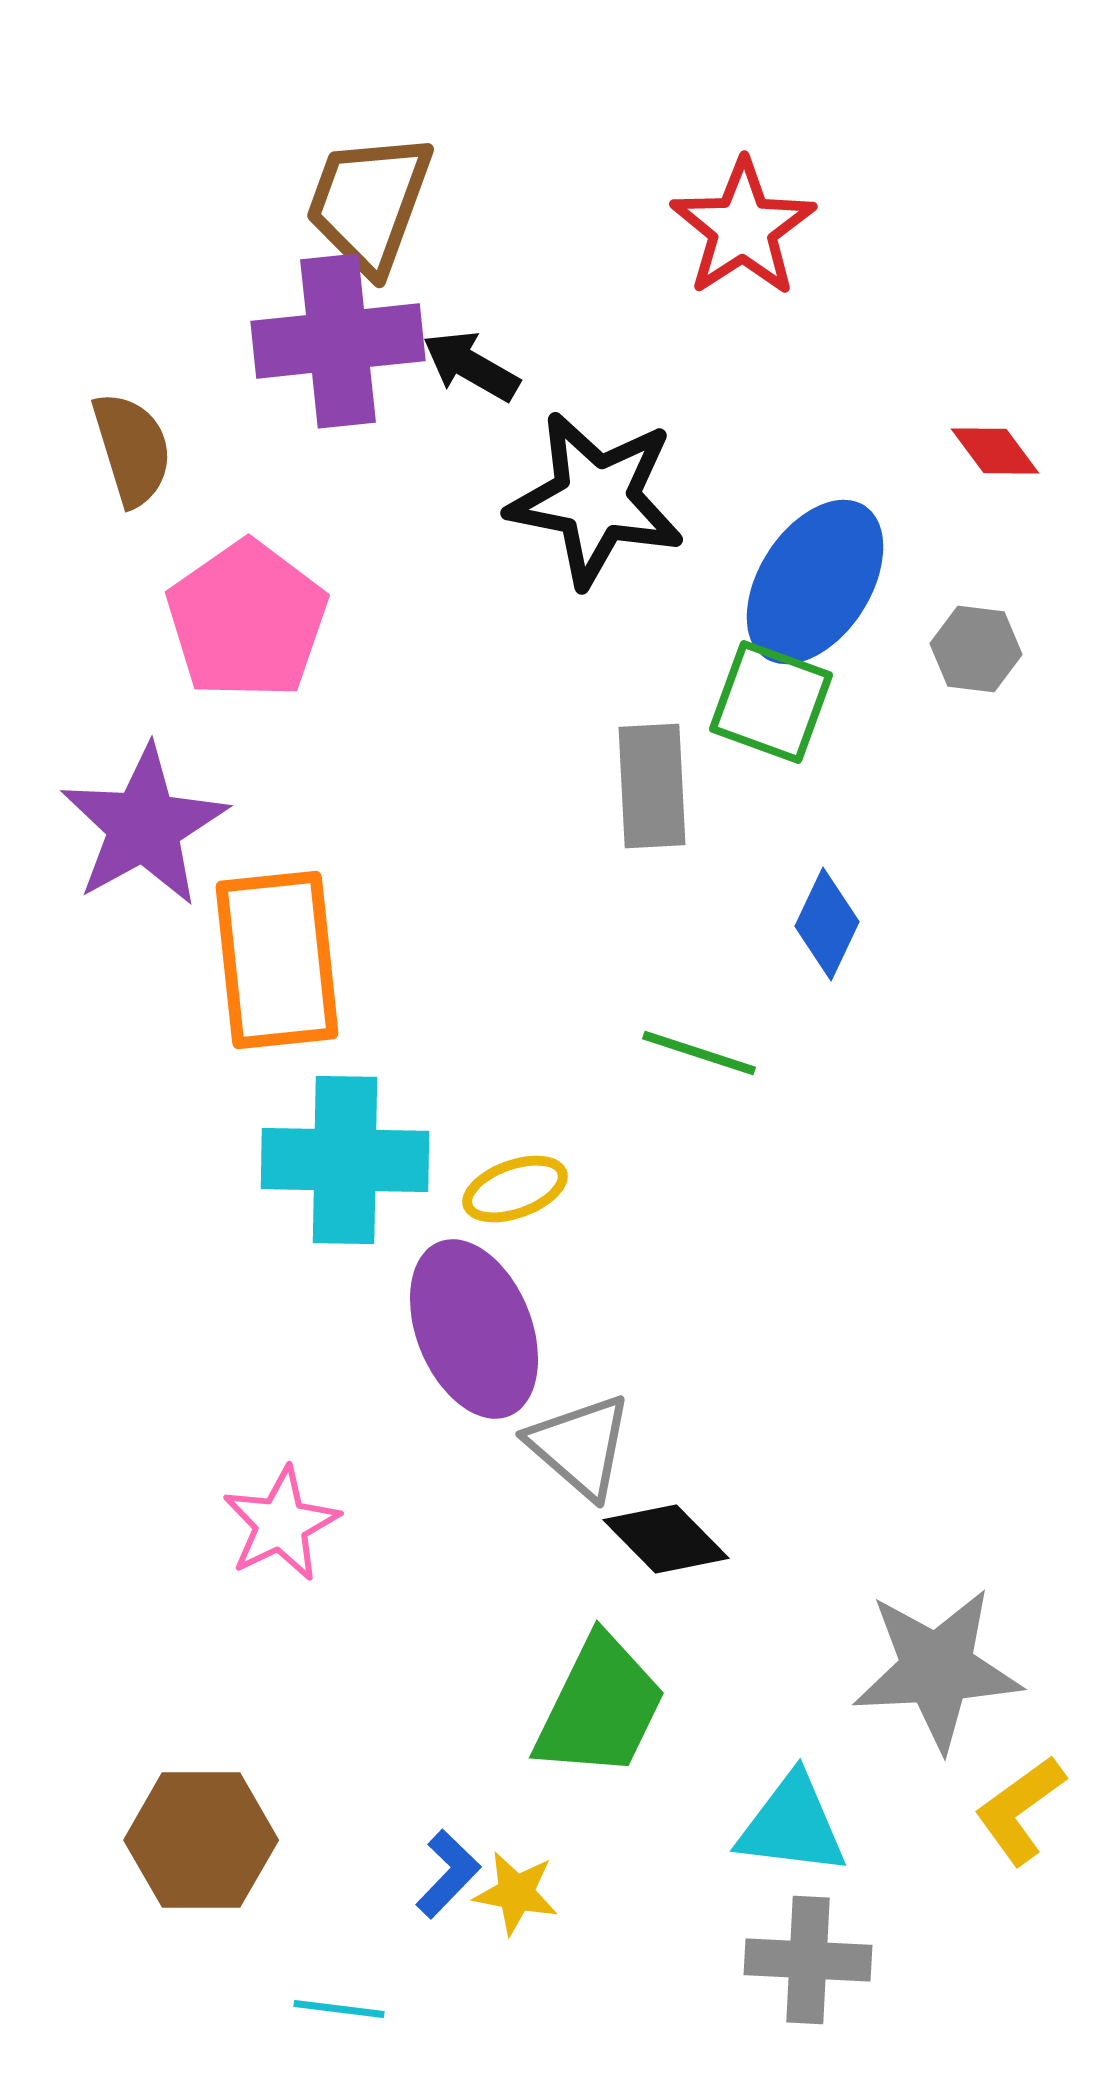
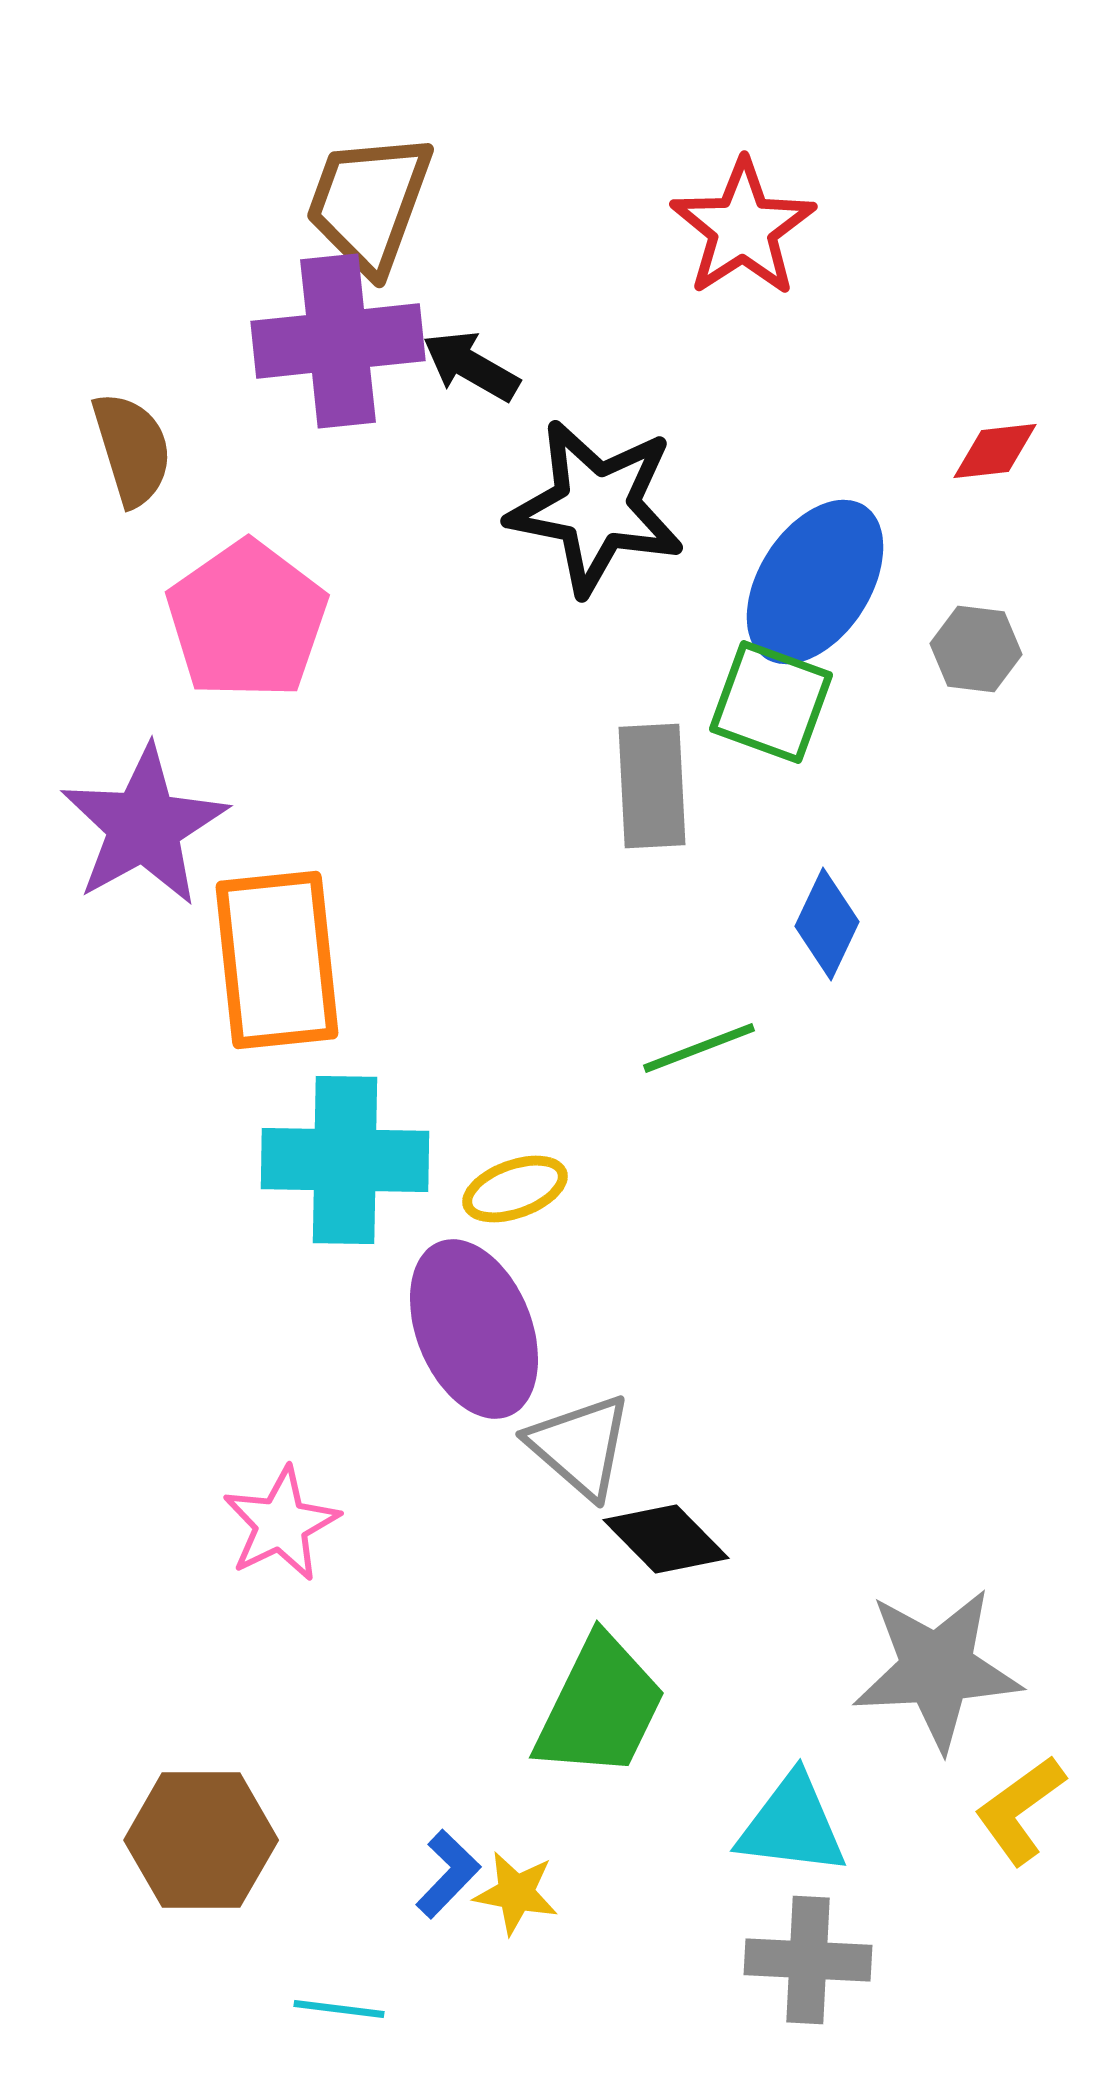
red diamond: rotated 60 degrees counterclockwise
black star: moved 8 px down
green line: moved 5 px up; rotated 39 degrees counterclockwise
